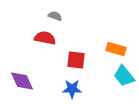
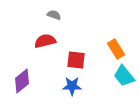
gray semicircle: moved 1 px left, 1 px up
red semicircle: moved 3 px down; rotated 25 degrees counterclockwise
orange rectangle: rotated 42 degrees clockwise
purple diamond: rotated 75 degrees clockwise
blue star: moved 3 px up
